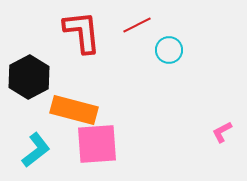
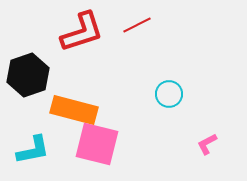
red L-shape: rotated 78 degrees clockwise
cyan circle: moved 44 px down
black hexagon: moved 1 px left, 2 px up; rotated 9 degrees clockwise
pink L-shape: moved 15 px left, 12 px down
pink square: rotated 18 degrees clockwise
cyan L-shape: moved 3 px left; rotated 27 degrees clockwise
